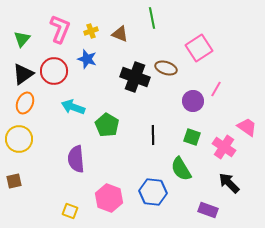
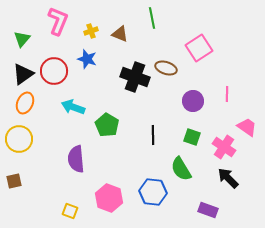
pink L-shape: moved 2 px left, 8 px up
pink line: moved 11 px right, 5 px down; rotated 28 degrees counterclockwise
black arrow: moved 1 px left, 5 px up
